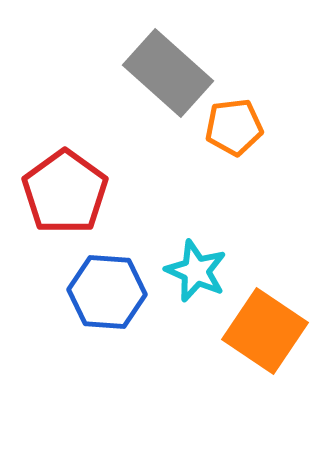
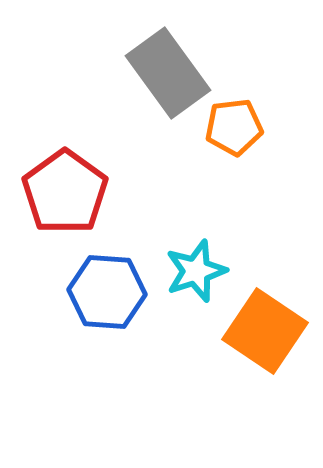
gray rectangle: rotated 12 degrees clockwise
cyan star: rotated 30 degrees clockwise
